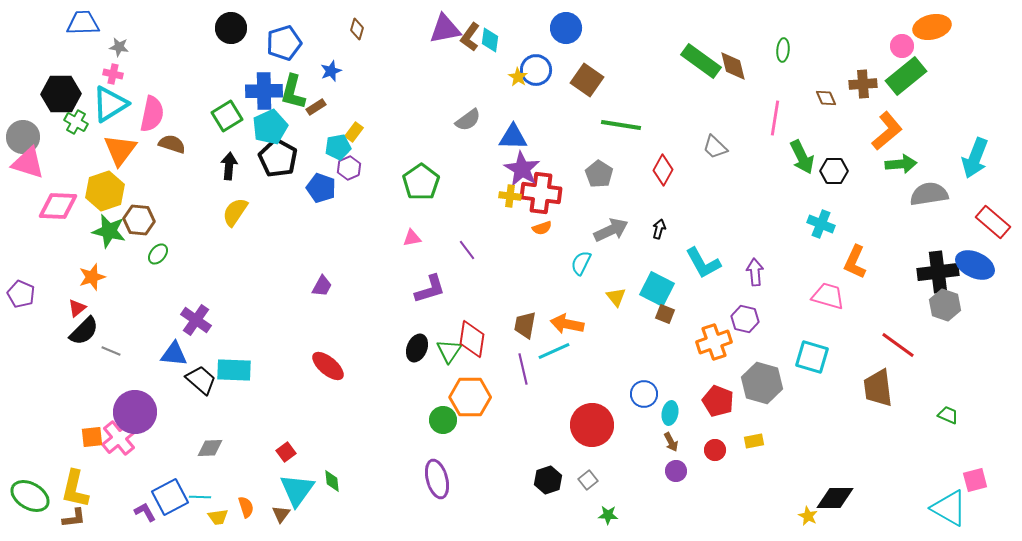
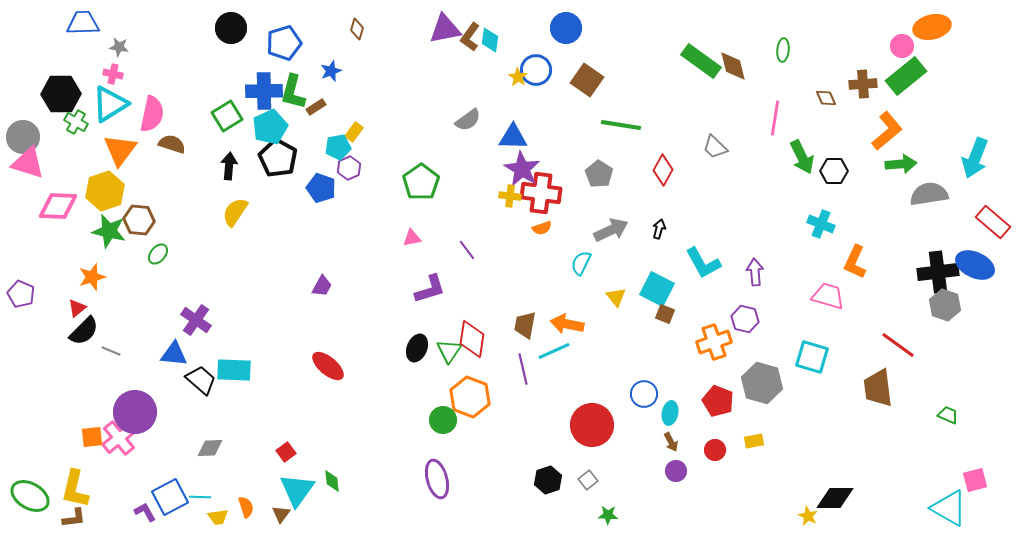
orange hexagon at (470, 397): rotated 21 degrees clockwise
